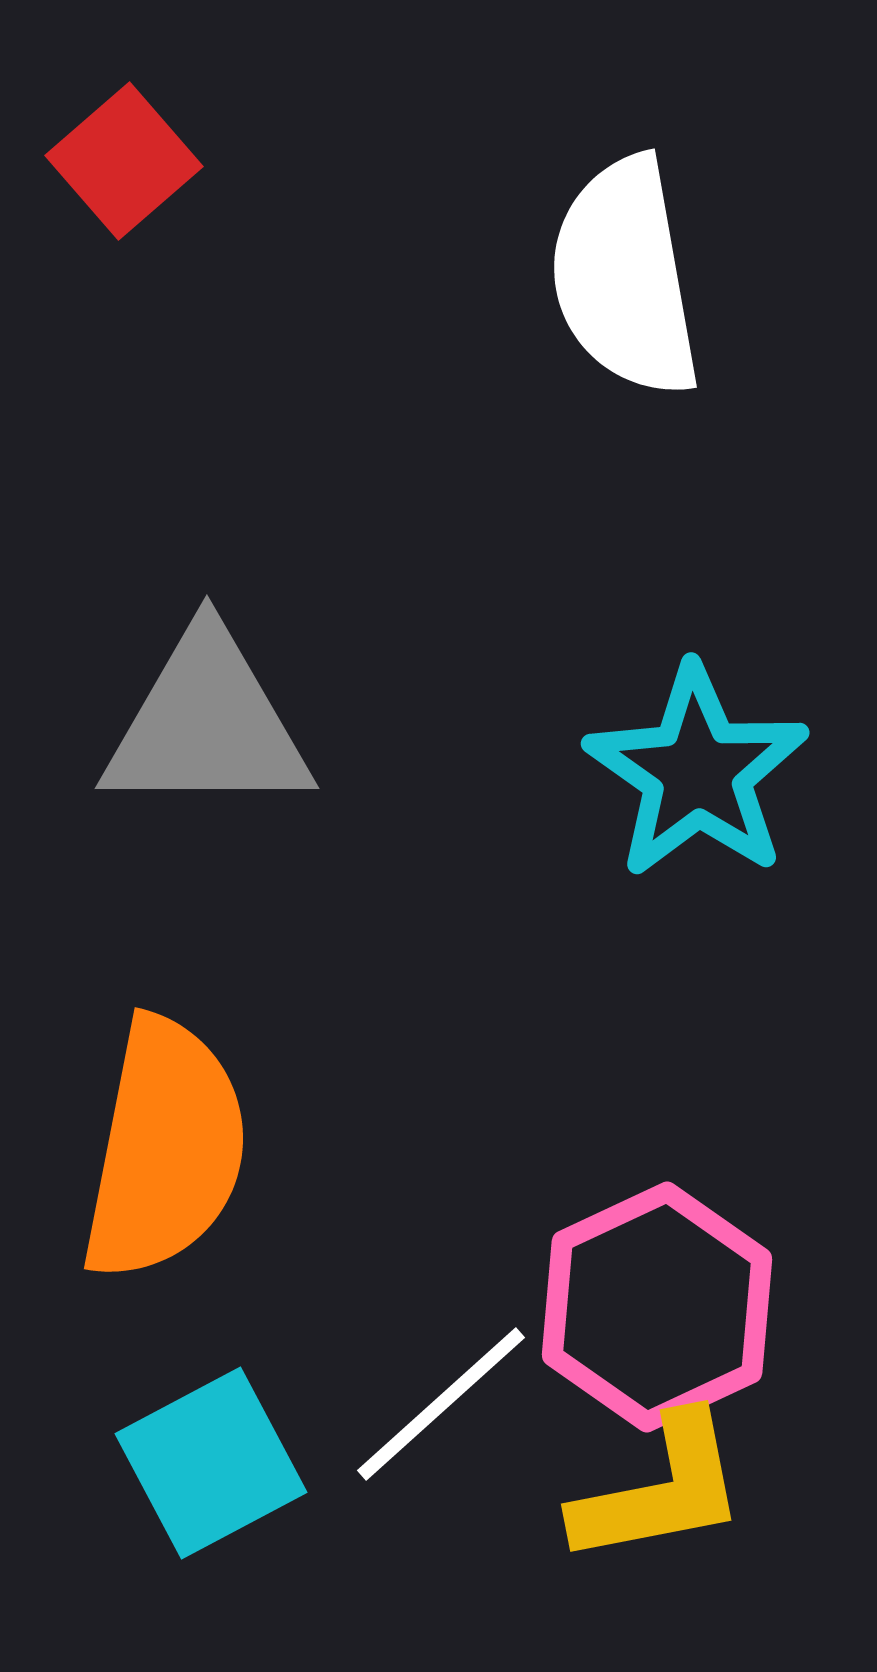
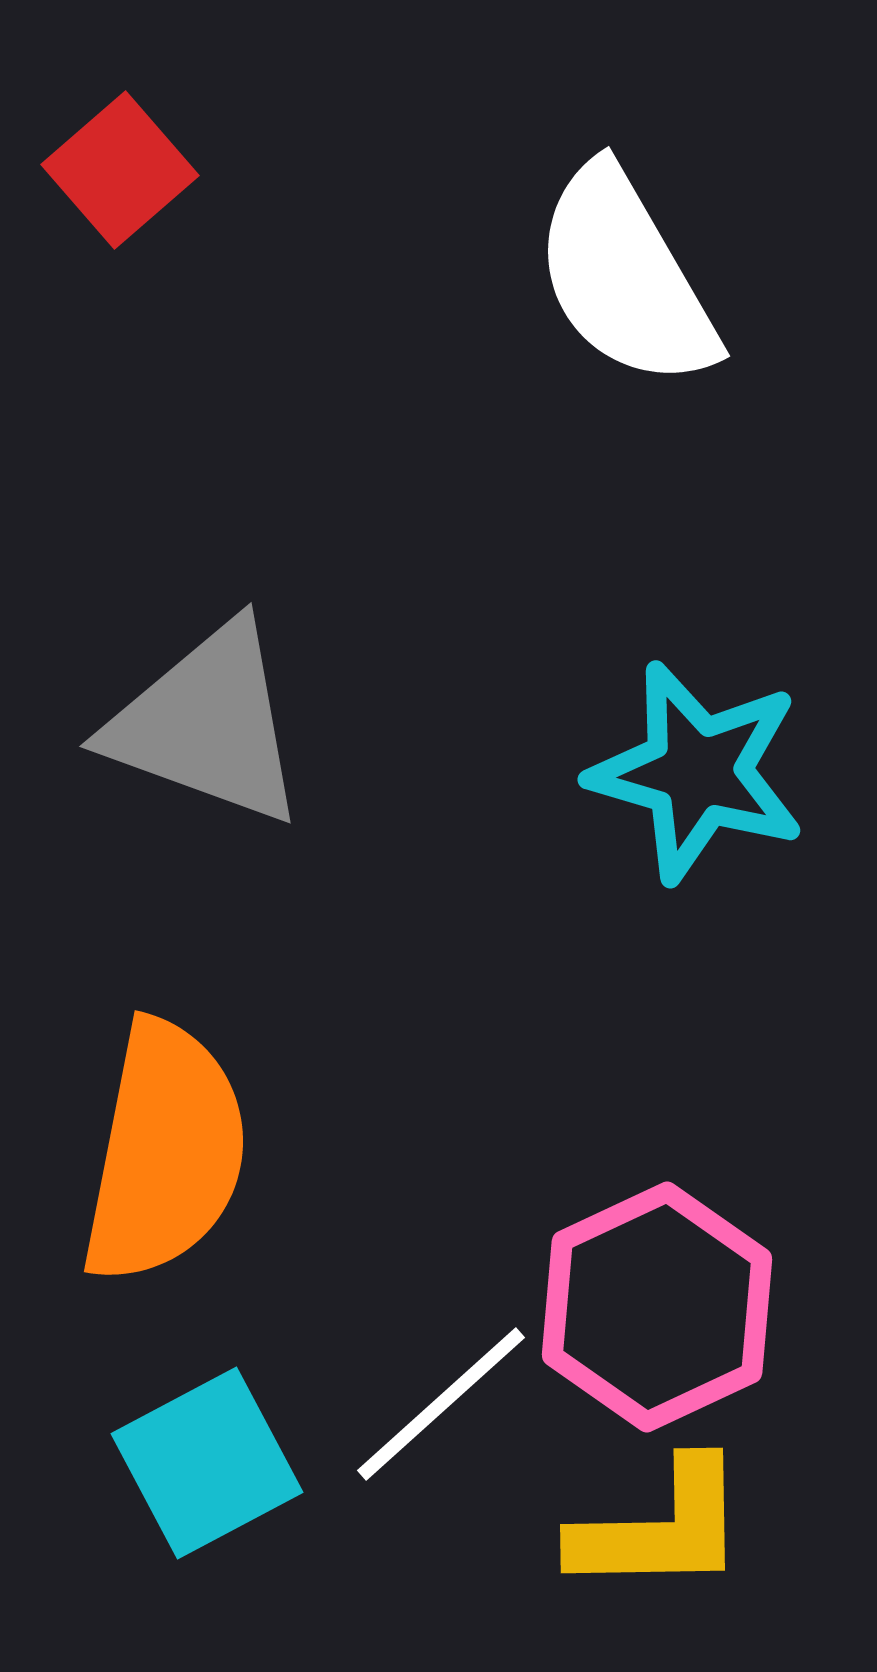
red square: moved 4 px left, 9 px down
white semicircle: rotated 20 degrees counterclockwise
gray triangle: rotated 20 degrees clockwise
cyan star: rotated 19 degrees counterclockwise
orange semicircle: moved 3 px down
cyan square: moved 4 px left
yellow L-shape: moved 38 px down; rotated 10 degrees clockwise
